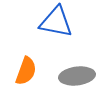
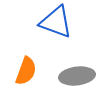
blue triangle: rotated 9 degrees clockwise
